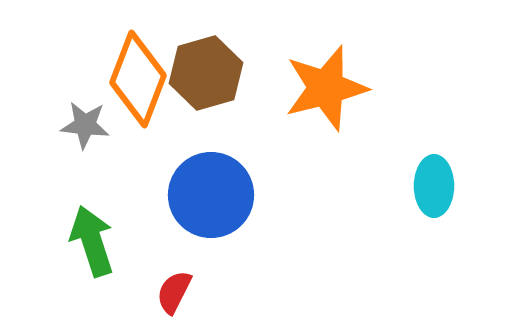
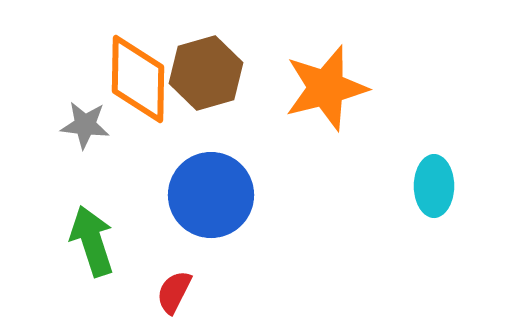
orange diamond: rotated 20 degrees counterclockwise
